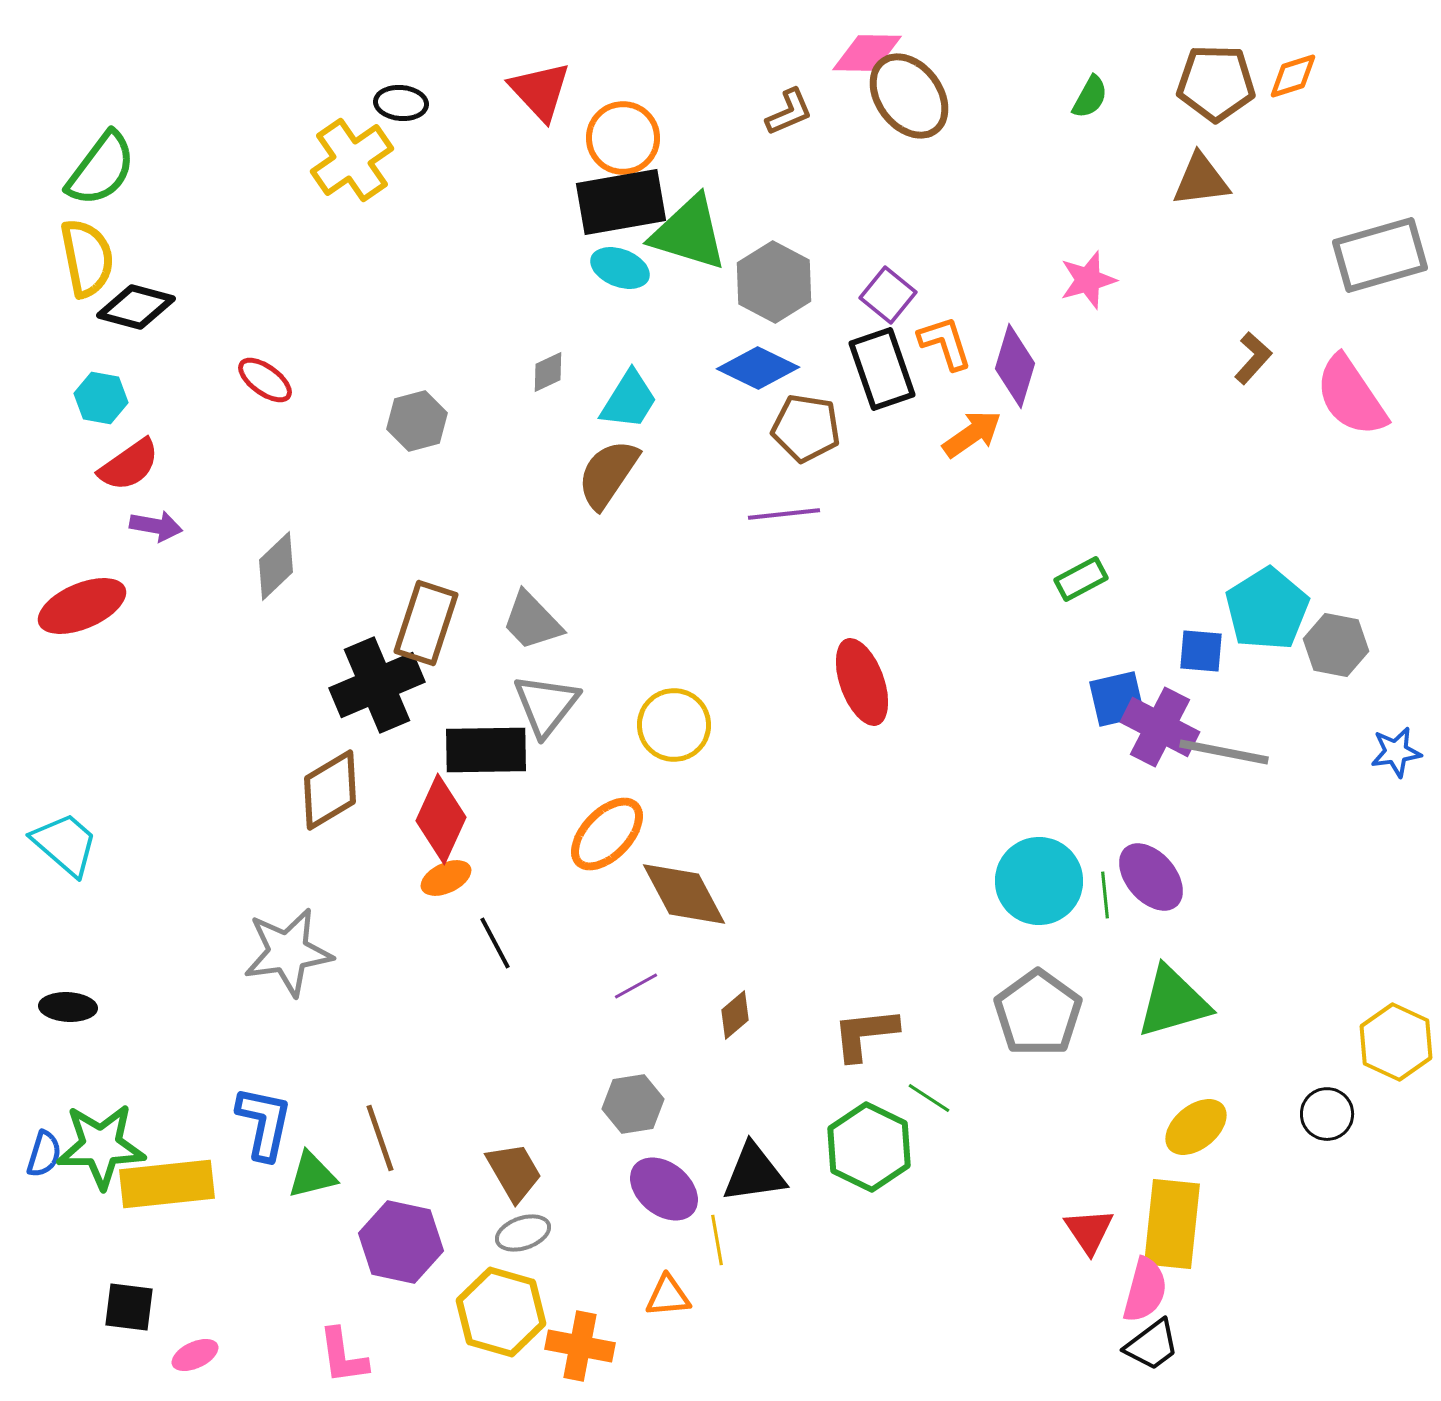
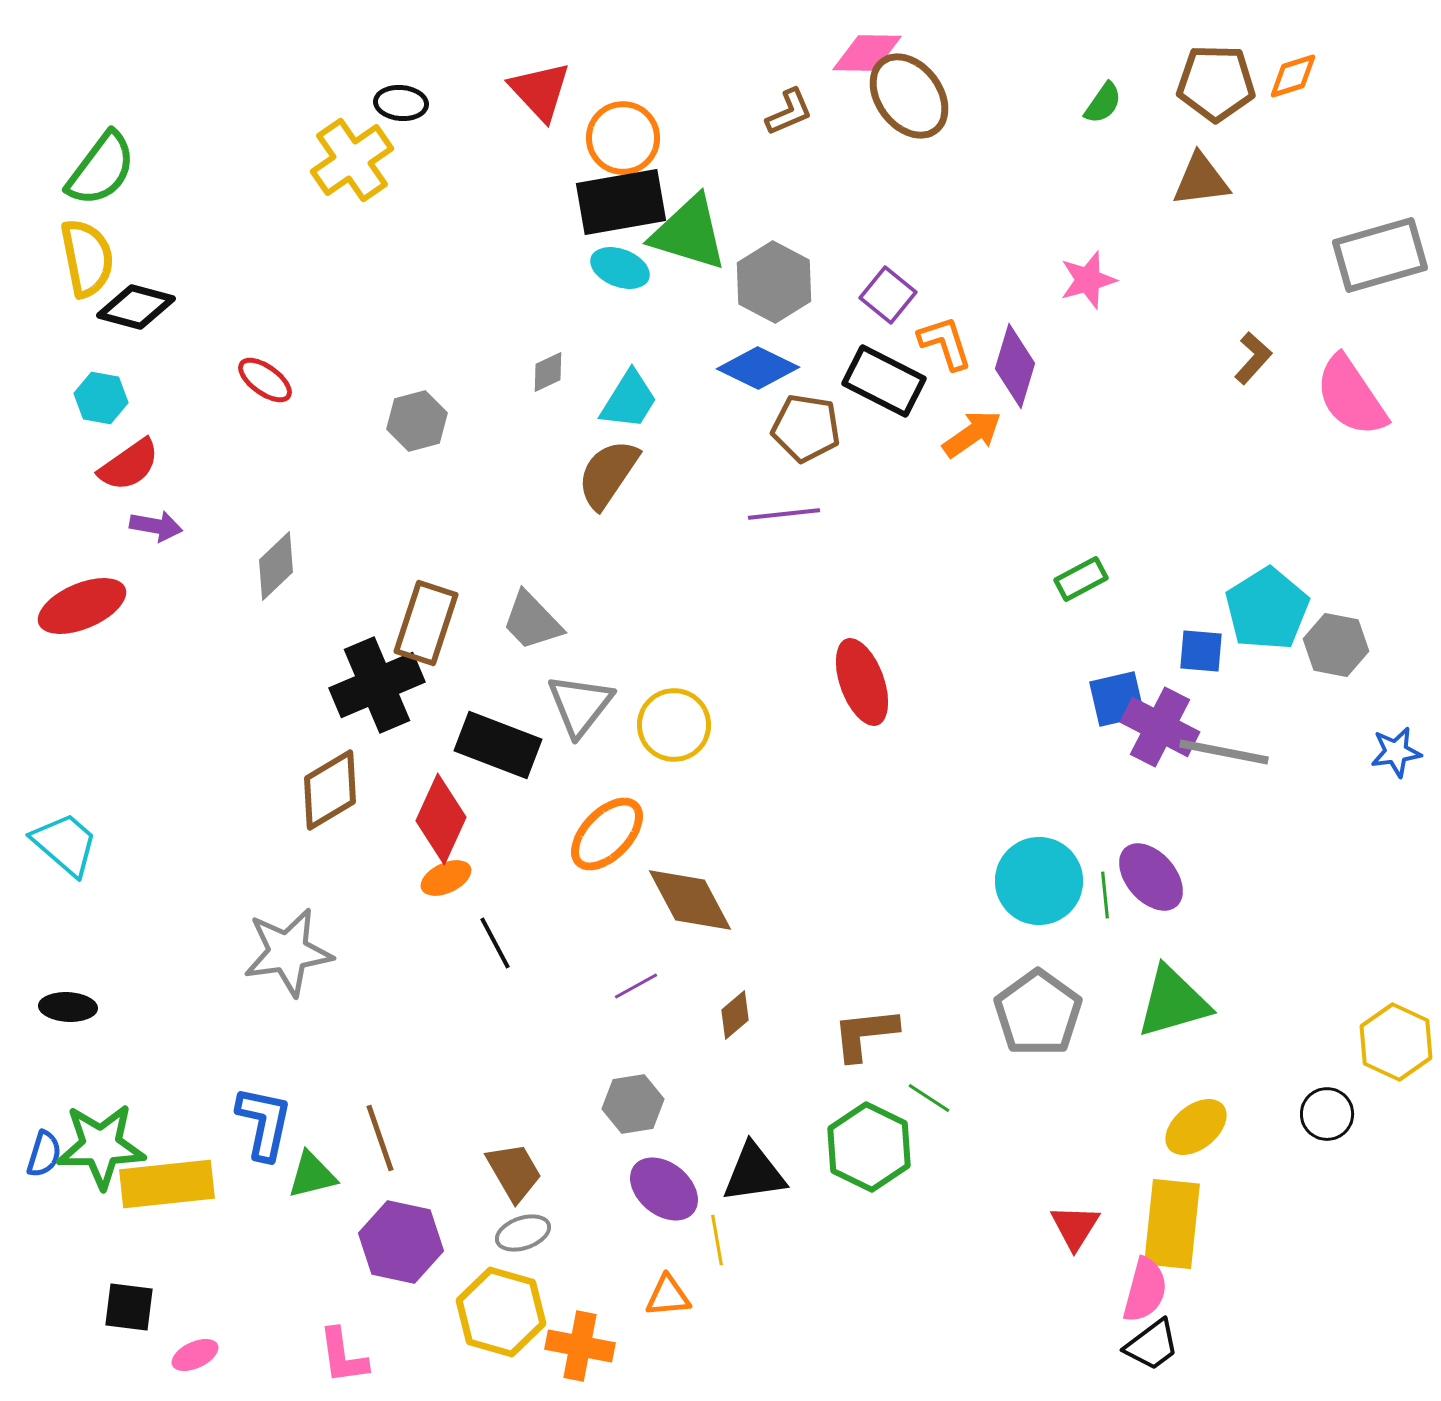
green semicircle at (1090, 97): moved 13 px right, 6 px down; rotated 6 degrees clockwise
black rectangle at (882, 369): moved 2 px right, 12 px down; rotated 44 degrees counterclockwise
gray triangle at (546, 705): moved 34 px right
black rectangle at (486, 750): moved 12 px right, 5 px up; rotated 22 degrees clockwise
brown diamond at (684, 894): moved 6 px right, 6 px down
red triangle at (1089, 1231): moved 14 px left, 4 px up; rotated 6 degrees clockwise
